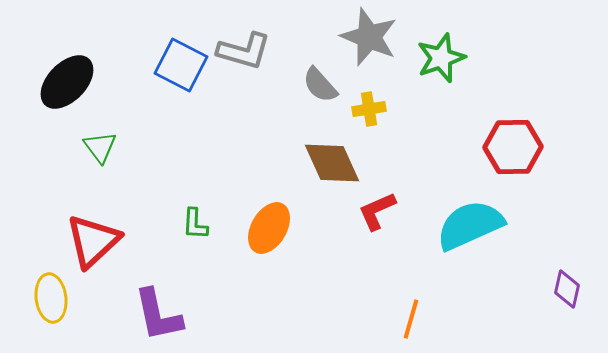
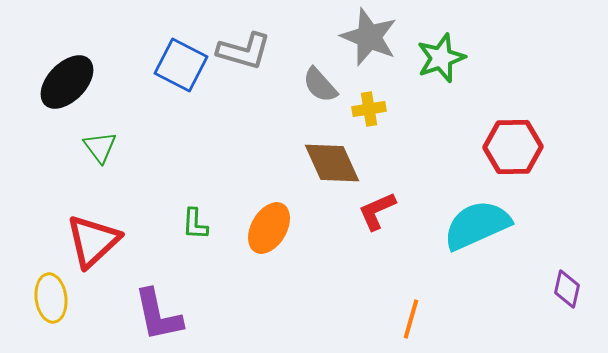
cyan semicircle: moved 7 px right
